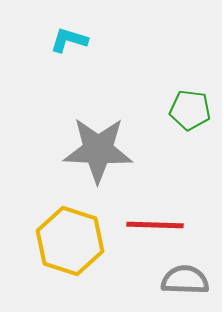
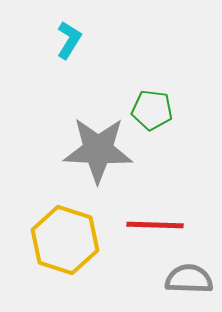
cyan L-shape: rotated 105 degrees clockwise
green pentagon: moved 38 px left
yellow hexagon: moved 5 px left, 1 px up
gray semicircle: moved 4 px right, 1 px up
